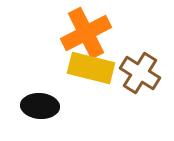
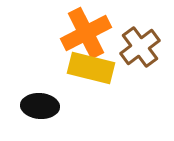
brown cross: moved 26 px up; rotated 21 degrees clockwise
